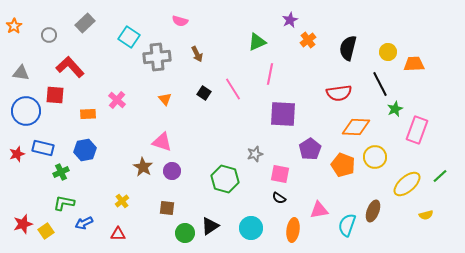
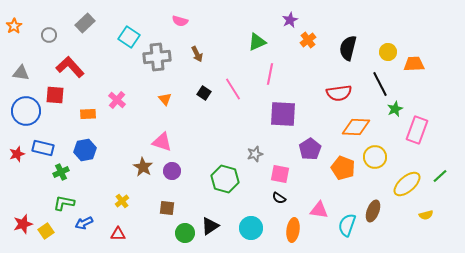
orange pentagon at (343, 165): moved 3 px down
pink triangle at (319, 210): rotated 18 degrees clockwise
